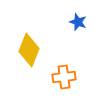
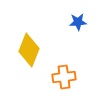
blue star: rotated 24 degrees counterclockwise
